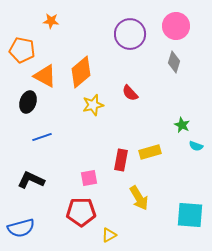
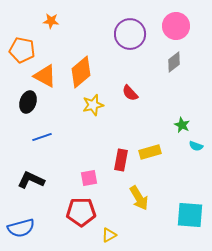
gray diamond: rotated 35 degrees clockwise
